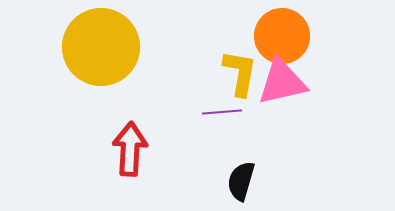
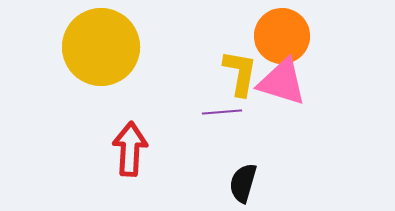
pink triangle: rotated 30 degrees clockwise
black semicircle: moved 2 px right, 2 px down
